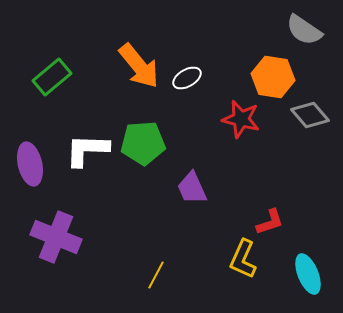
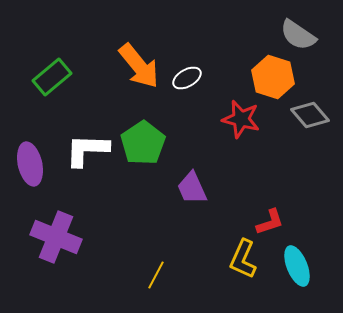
gray semicircle: moved 6 px left, 5 px down
orange hexagon: rotated 9 degrees clockwise
green pentagon: rotated 30 degrees counterclockwise
cyan ellipse: moved 11 px left, 8 px up
